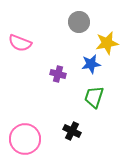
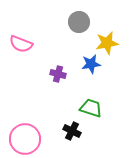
pink semicircle: moved 1 px right, 1 px down
green trapezoid: moved 3 px left, 11 px down; rotated 90 degrees clockwise
